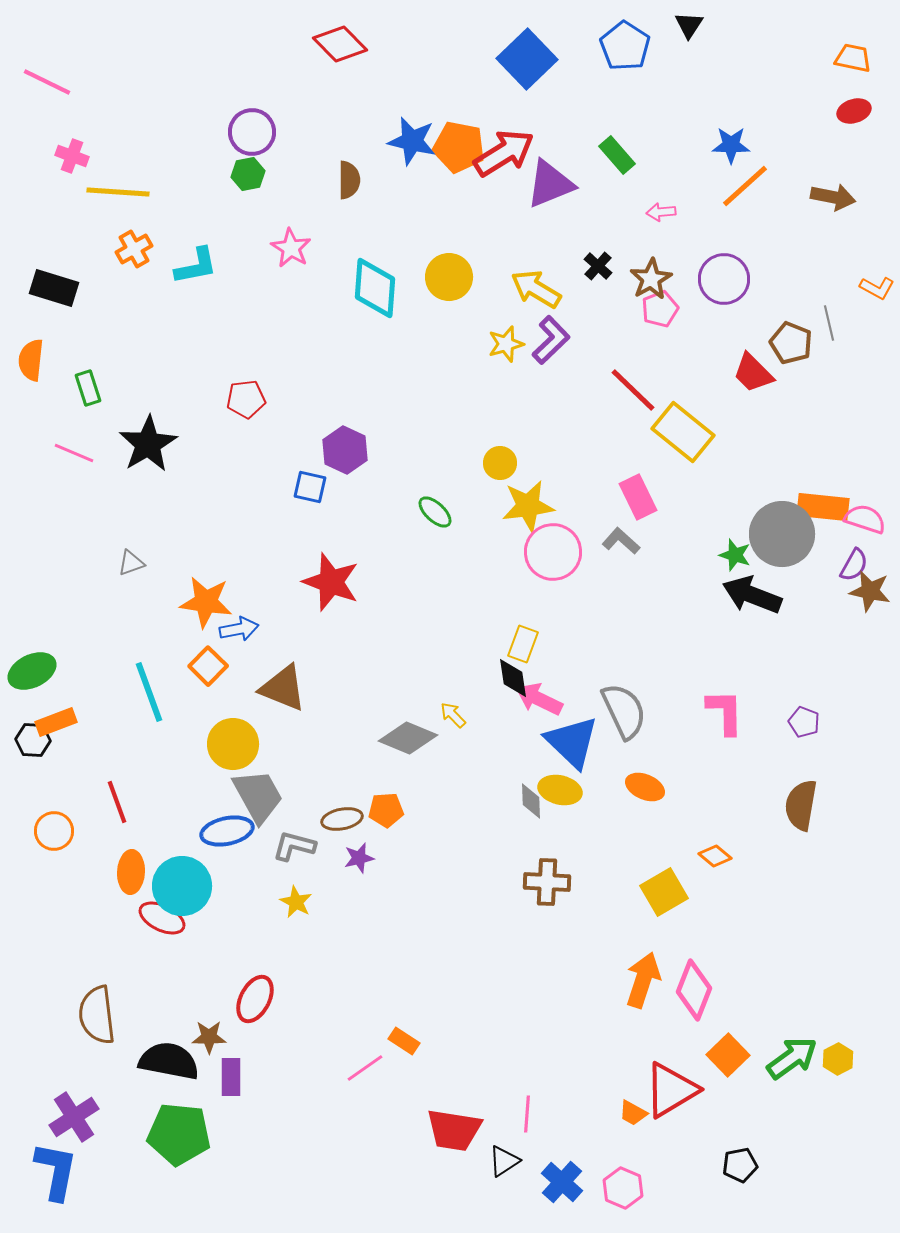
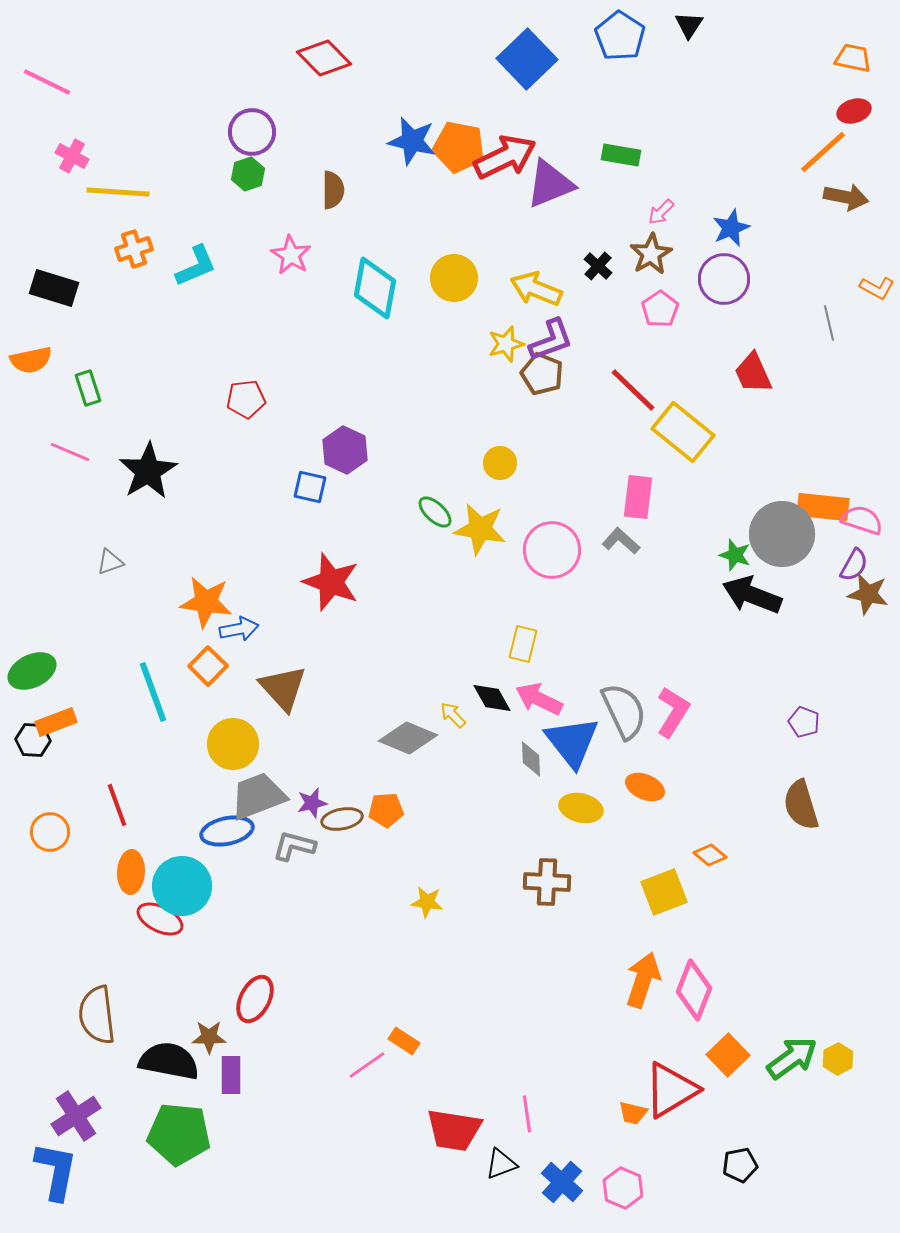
red diamond at (340, 44): moved 16 px left, 14 px down
blue pentagon at (625, 46): moved 5 px left, 10 px up
blue star at (731, 145): moved 83 px down; rotated 24 degrees counterclockwise
red arrow at (504, 153): moved 1 px right, 4 px down; rotated 6 degrees clockwise
green rectangle at (617, 155): moved 4 px right; rotated 39 degrees counterclockwise
pink cross at (72, 156): rotated 8 degrees clockwise
green hexagon at (248, 174): rotated 8 degrees counterclockwise
brown semicircle at (349, 180): moved 16 px left, 10 px down
orange line at (745, 186): moved 78 px right, 34 px up
brown arrow at (833, 197): moved 13 px right
pink arrow at (661, 212): rotated 40 degrees counterclockwise
pink star at (291, 248): moved 7 px down
orange cross at (134, 249): rotated 12 degrees clockwise
cyan L-shape at (196, 266): rotated 12 degrees counterclockwise
yellow circle at (449, 277): moved 5 px right, 1 px down
brown star at (651, 279): moved 25 px up
cyan diamond at (375, 288): rotated 6 degrees clockwise
yellow arrow at (536, 289): rotated 9 degrees counterclockwise
pink pentagon at (660, 309): rotated 12 degrees counterclockwise
purple L-shape at (551, 340): rotated 24 degrees clockwise
brown pentagon at (791, 343): moved 249 px left, 31 px down
orange semicircle at (31, 360): rotated 108 degrees counterclockwise
red trapezoid at (753, 373): rotated 21 degrees clockwise
black star at (148, 444): moved 27 px down
pink line at (74, 453): moved 4 px left, 1 px up
pink rectangle at (638, 497): rotated 33 degrees clockwise
yellow star at (528, 506): moved 48 px left, 23 px down; rotated 18 degrees clockwise
pink semicircle at (865, 519): moved 3 px left, 1 px down
pink circle at (553, 552): moved 1 px left, 2 px up
gray triangle at (131, 563): moved 21 px left, 1 px up
brown star at (870, 591): moved 2 px left, 3 px down
yellow rectangle at (523, 644): rotated 6 degrees counterclockwise
black diamond at (513, 678): moved 21 px left, 20 px down; rotated 21 degrees counterclockwise
brown triangle at (283, 688): rotated 26 degrees clockwise
cyan line at (149, 692): moved 4 px right
pink L-shape at (725, 712): moved 52 px left; rotated 33 degrees clockwise
blue triangle at (572, 742): rotated 8 degrees clockwise
yellow ellipse at (560, 790): moved 21 px right, 18 px down
gray trapezoid at (258, 796): rotated 82 degrees counterclockwise
gray diamond at (531, 801): moved 42 px up
red line at (117, 802): moved 3 px down
brown semicircle at (801, 805): rotated 27 degrees counterclockwise
orange circle at (54, 831): moved 4 px left, 1 px down
orange diamond at (715, 856): moved 5 px left, 1 px up
purple star at (359, 858): moved 47 px left, 55 px up
yellow square at (664, 892): rotated 9 degrees clockwise
yellow star at (296, 902): moved 131 px right; rotated 20 degrees counterclockwise
red ellipse at (162, 918): moved 2 px left, 1 px down
pink line at (365, 1068): moved 2 px right, 3 px up
purple rectangle at (231, 1077): moved 2 px up
orange trapezoid at (633, 1113): rotated 16 degrees counterclockwise
pink line at (527, 1114): rotated 12 degrees counterclockwise
purple cross at (74, 1117): moved 2 px right, 1 px up
black triangle at (504, 1161): moved 3 px left, 3 px down; rotated 12 degrees clockwise
